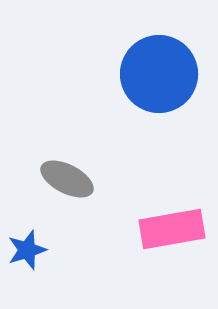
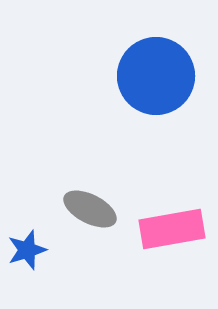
blue circle: moved 3 px left, 2 px down
gray ellipse: moved 23 px right, 30 px down
